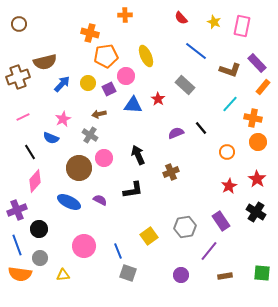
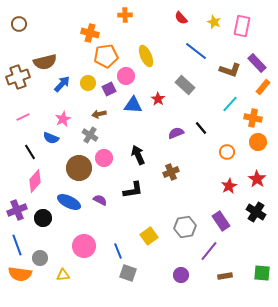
black circle at (39, 229): moved 4 px right, 11 px up
